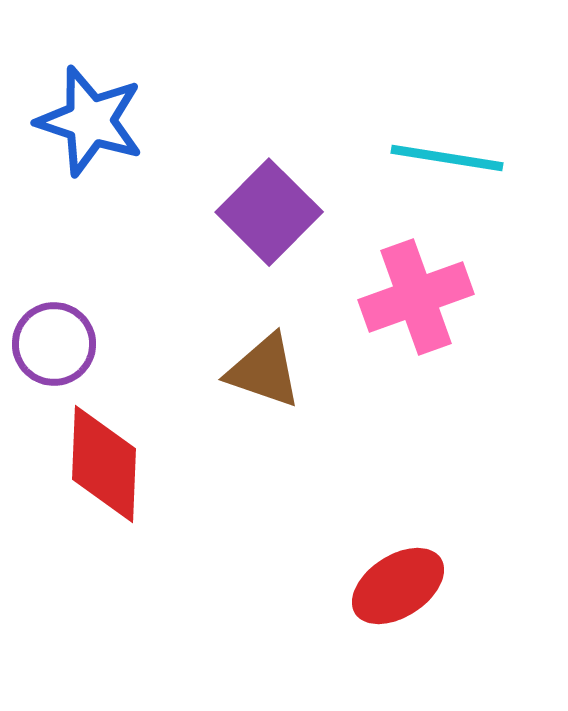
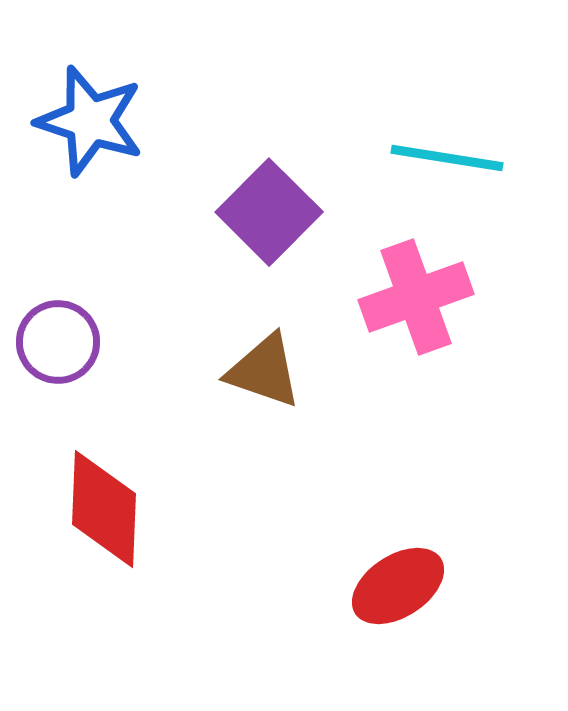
purple circle: moved 4 px right, 2 px up
red diamond: moved 45 px down
